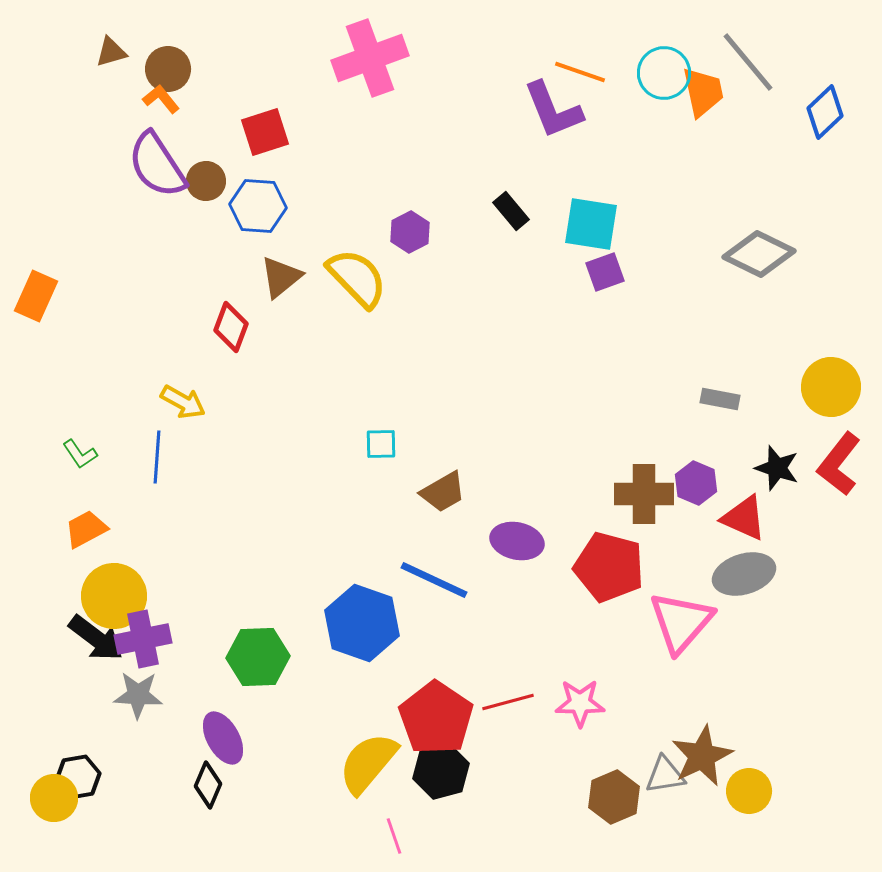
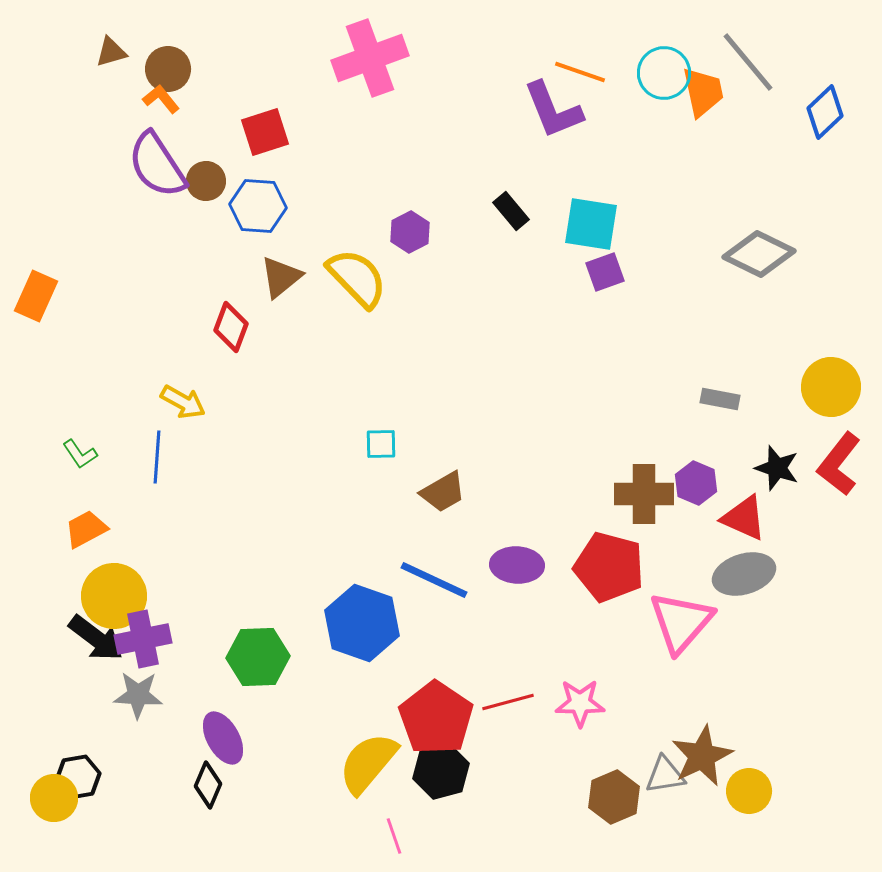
purple ellipse at (517, 541): moved 24 px down; rotated 9 degrees counterclockwise
